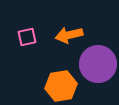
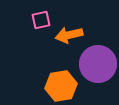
pink square: moved 14 px right, 17 px up
